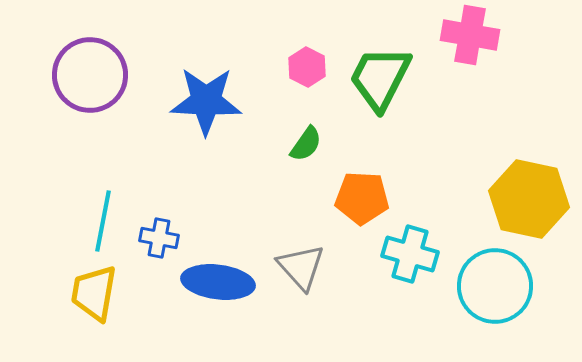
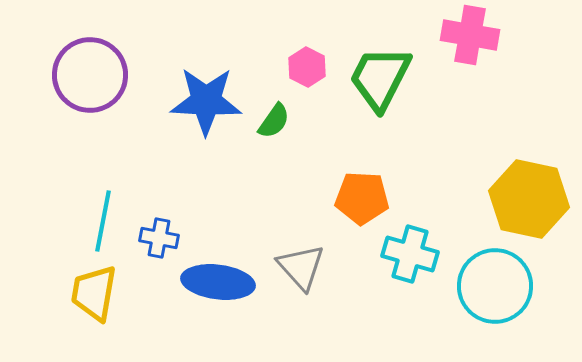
green semicircle: moved 32 px left, 23 px up
